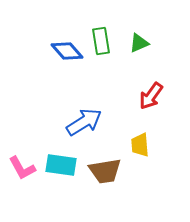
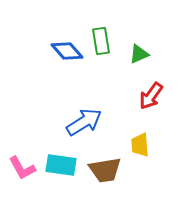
green triangle: moved 11 px down
brown trapezoid: moved 1 px up
